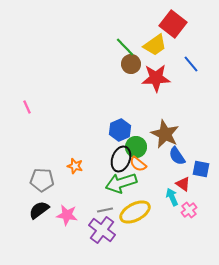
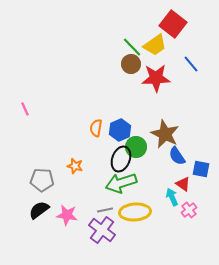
green line: moved 7 px right
pink line: moved 2 px left, 2 px down
orange semicircle: moved 42 px left, 36 px up; rotated 60 degrees clockwise
yellow ellipse: rotated 24 degrees clockwise
